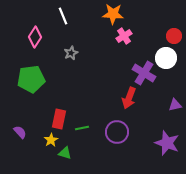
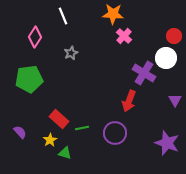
pink cross: rotated 14 degrees counterclockwise
green pentagon: moved 2 px left
red arrow: moved 3 px down
purple triangle: moved 5 px up; rotated 48 degrees counterclockwise
red rectangle: rotated 60 degrees counterclockwise
purple circle: moved 2 px left, 1 px down
yellow star: moved 1 px left
